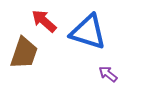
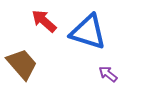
brown trapezoid: moved 2 px left, 11 px down; rotated 60 degrees counterclockwise
